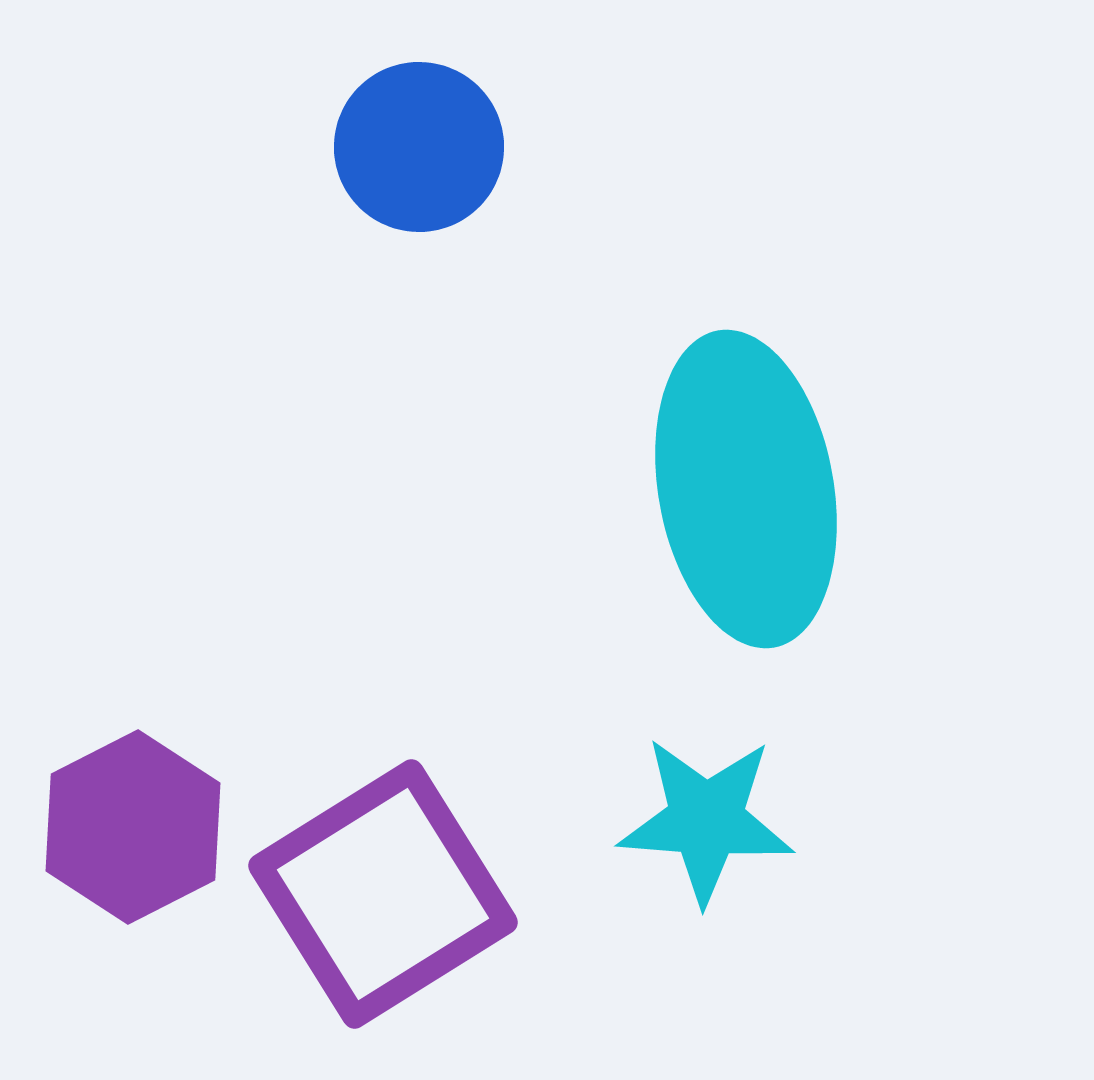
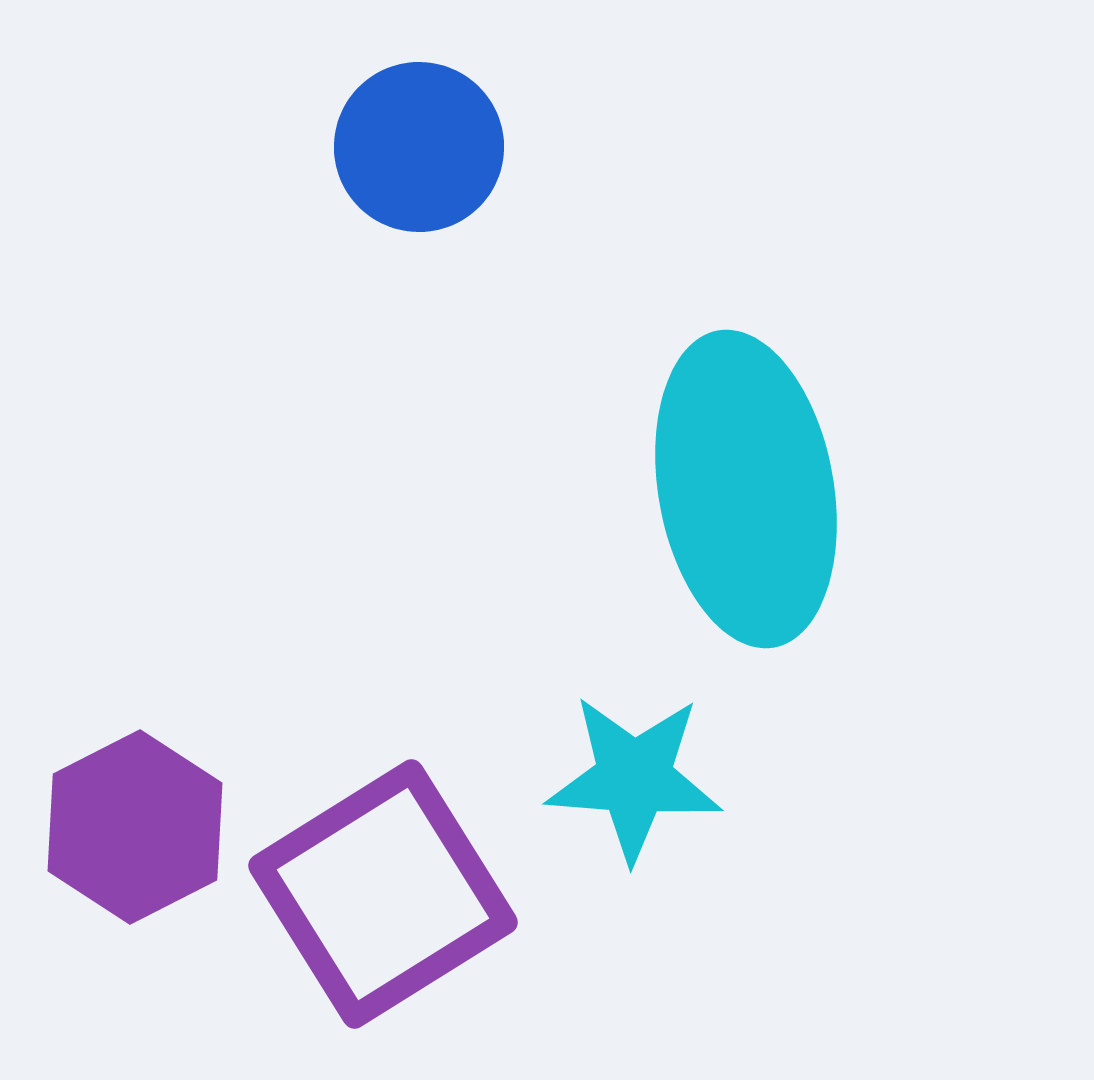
cyan star: moved 72 px left, 42 px up
purple hexagon: moved 2 px right
